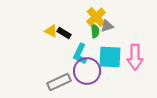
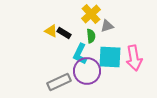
yellow cross: moved 5 px left, 3 px up
green semicircle: moved 4 px left, 5 px down
pink arrow: moved 1 px left, 1 px down; rotated 10 degrees counterclockwise
